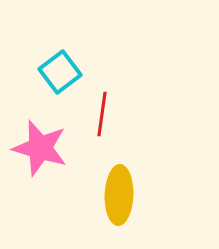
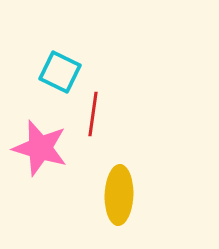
cyan square: rotated 27 degrees counterclockwise
red line: moved 9 px left
